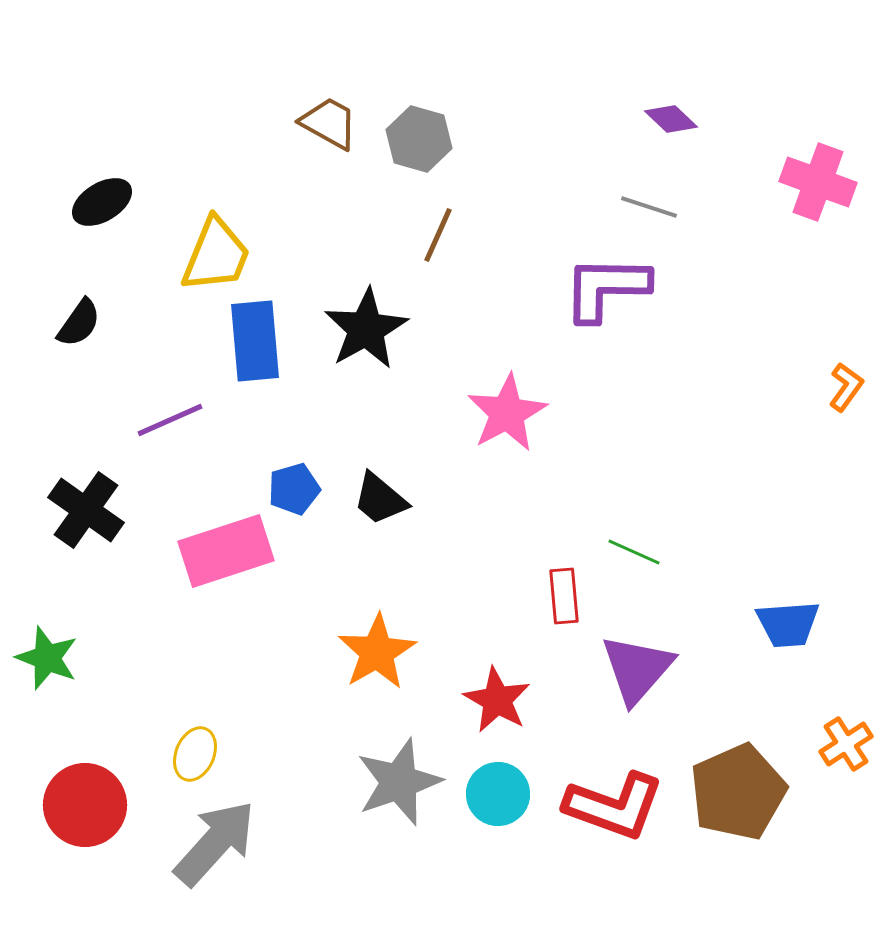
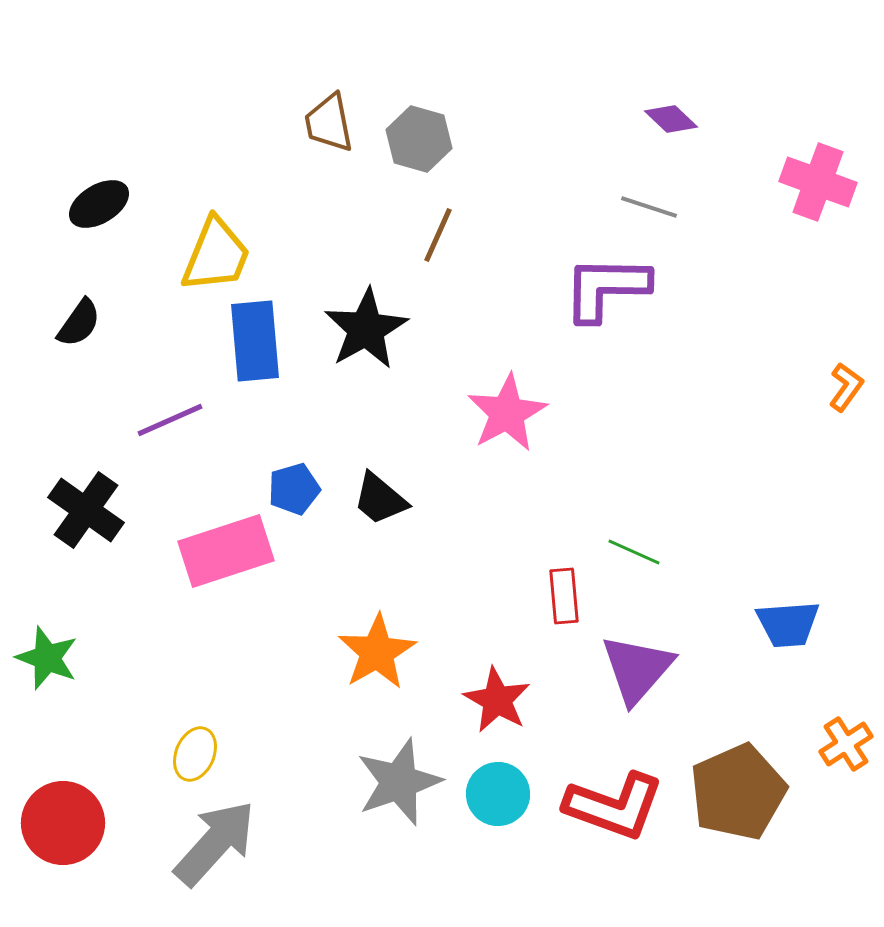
brown trapezoid: rotated 130 degrees counterclockwise
black ellipse: moved 3 px left, 2 px down
red circle: moved 22 px left, 18 px down
